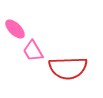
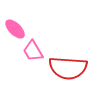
red semicircle: rotated 6 degrees clockwise
